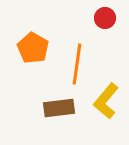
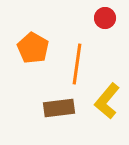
yellow L-shape: moved 1 px right
